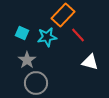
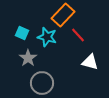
cyan star: rotated 24 degrees clockwise
gray star: moved 1 px right, 2 px up
gray circle: moved 6 px right
